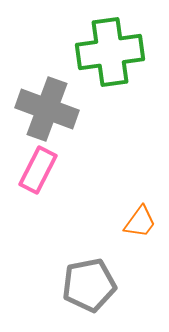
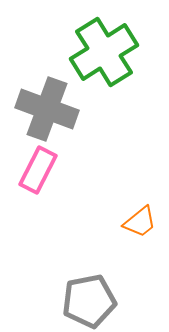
green cross: moved 6 px left; rotated 24 degrees counterclockwise
orange trapezoid: rotated 15 degrees clockwise
gray pentagon: moved 16 px down
